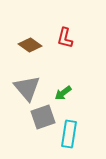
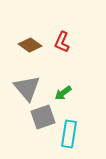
red L-shape: moved 3 px left, 4 px down; rotated 10 degrees clockwise
